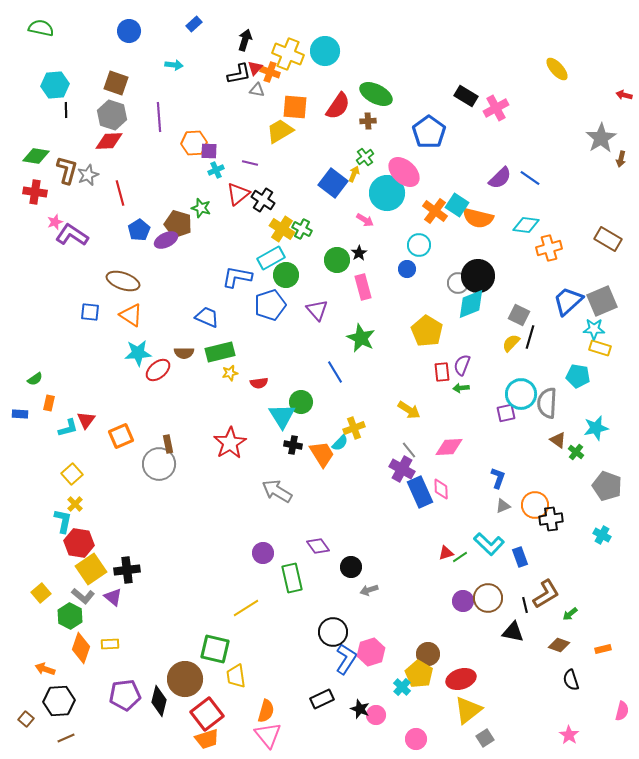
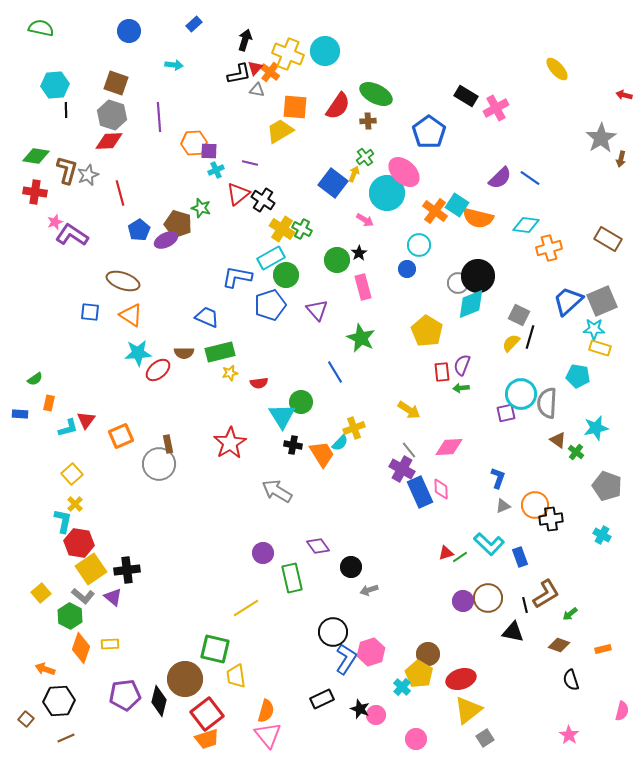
orange cross at (270, 72): rotated 18 degrees clockwise
